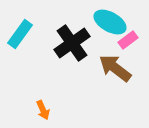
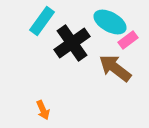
cyan rectangle: moved 22 px right, 13 px up
